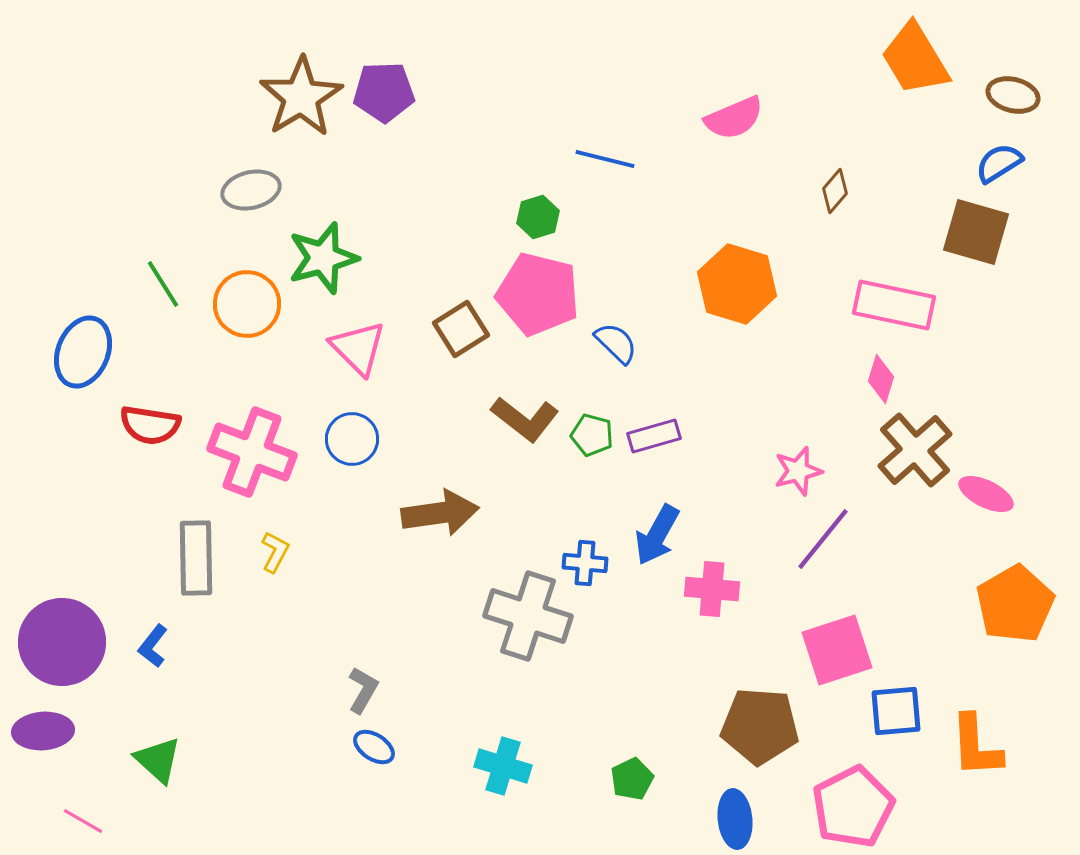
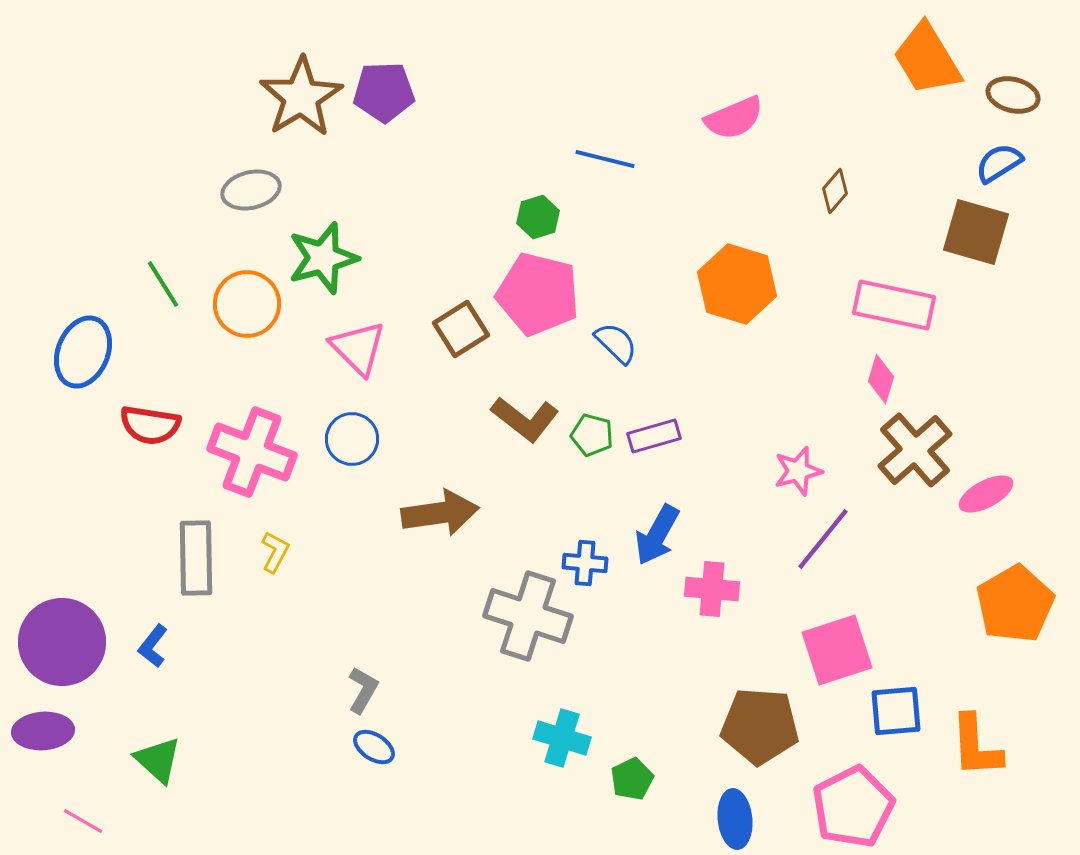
orange trapezoid at (915, 59): moved 12 px right
pink ellipse at (986, 494): rotated 54 degrees counterclockwise
cyan cross at (503, 766): moved 59 px right, 28 px up
